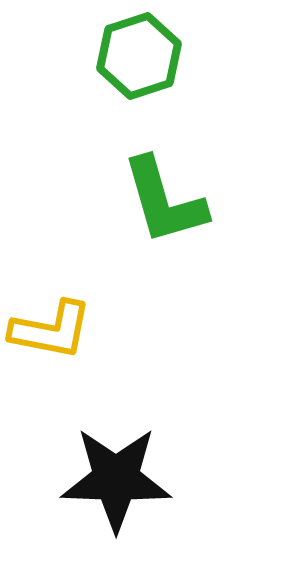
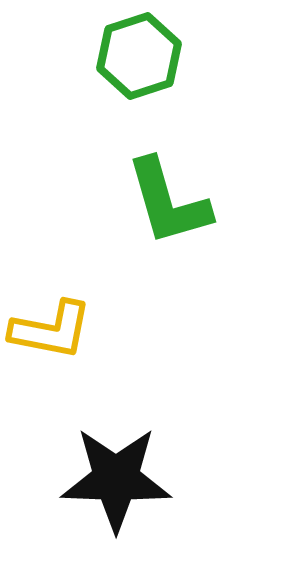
green L-shape: moved 4 px right, 1 px down
